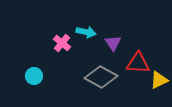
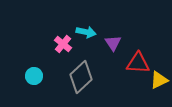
pink cross: moved 1 px right, 1 px down
gray diamond: moved 20 px left; rotated 72 degrees counterclockwise
